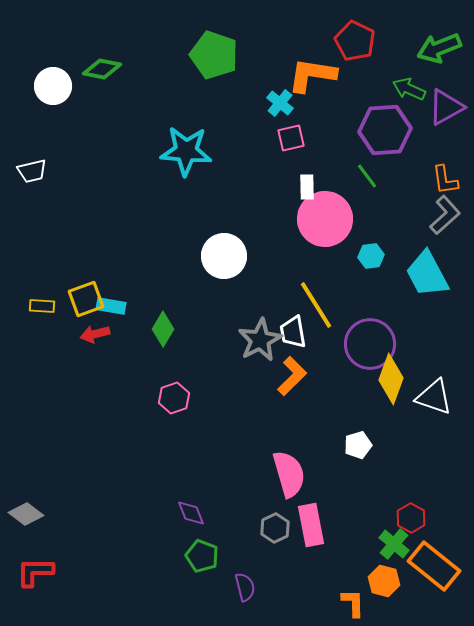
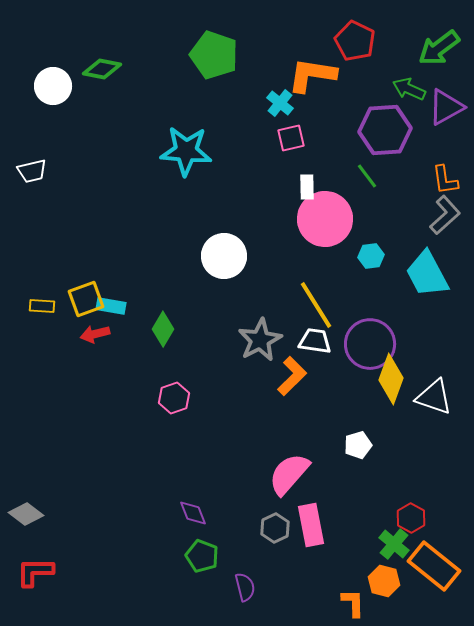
green arrow at (439, 48): rotated 15 degrees counterclockwise
white trapezoid at (293, 332): moved 22 px right, 9 px down; rotated 108 degrees clockwise
pink semicircle at (289, 474): rotated 123 degrees counterclockwise
purple diamond at (191, 513): moved 2 px right
